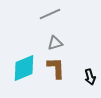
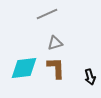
gray line: moved 3 px left
cyan diamond: rotated 16 degrees clockwise
